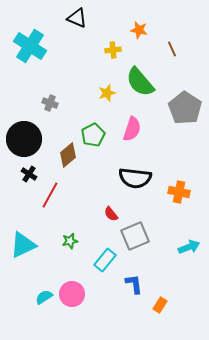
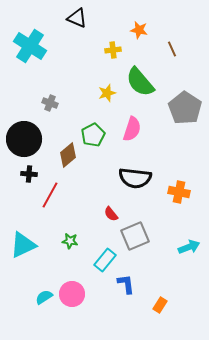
black cross: rotated 28 degrees counterclockwise
green star: rotated 21 degrees clockwise
blue L-shape: moved 8 px left
